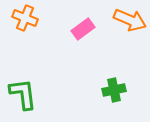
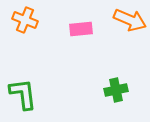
orange cross: moved 2 px down
pink rectangle: moved 2 px left; rotated 30 degrees clockwise
green cross: moved 2 px right
